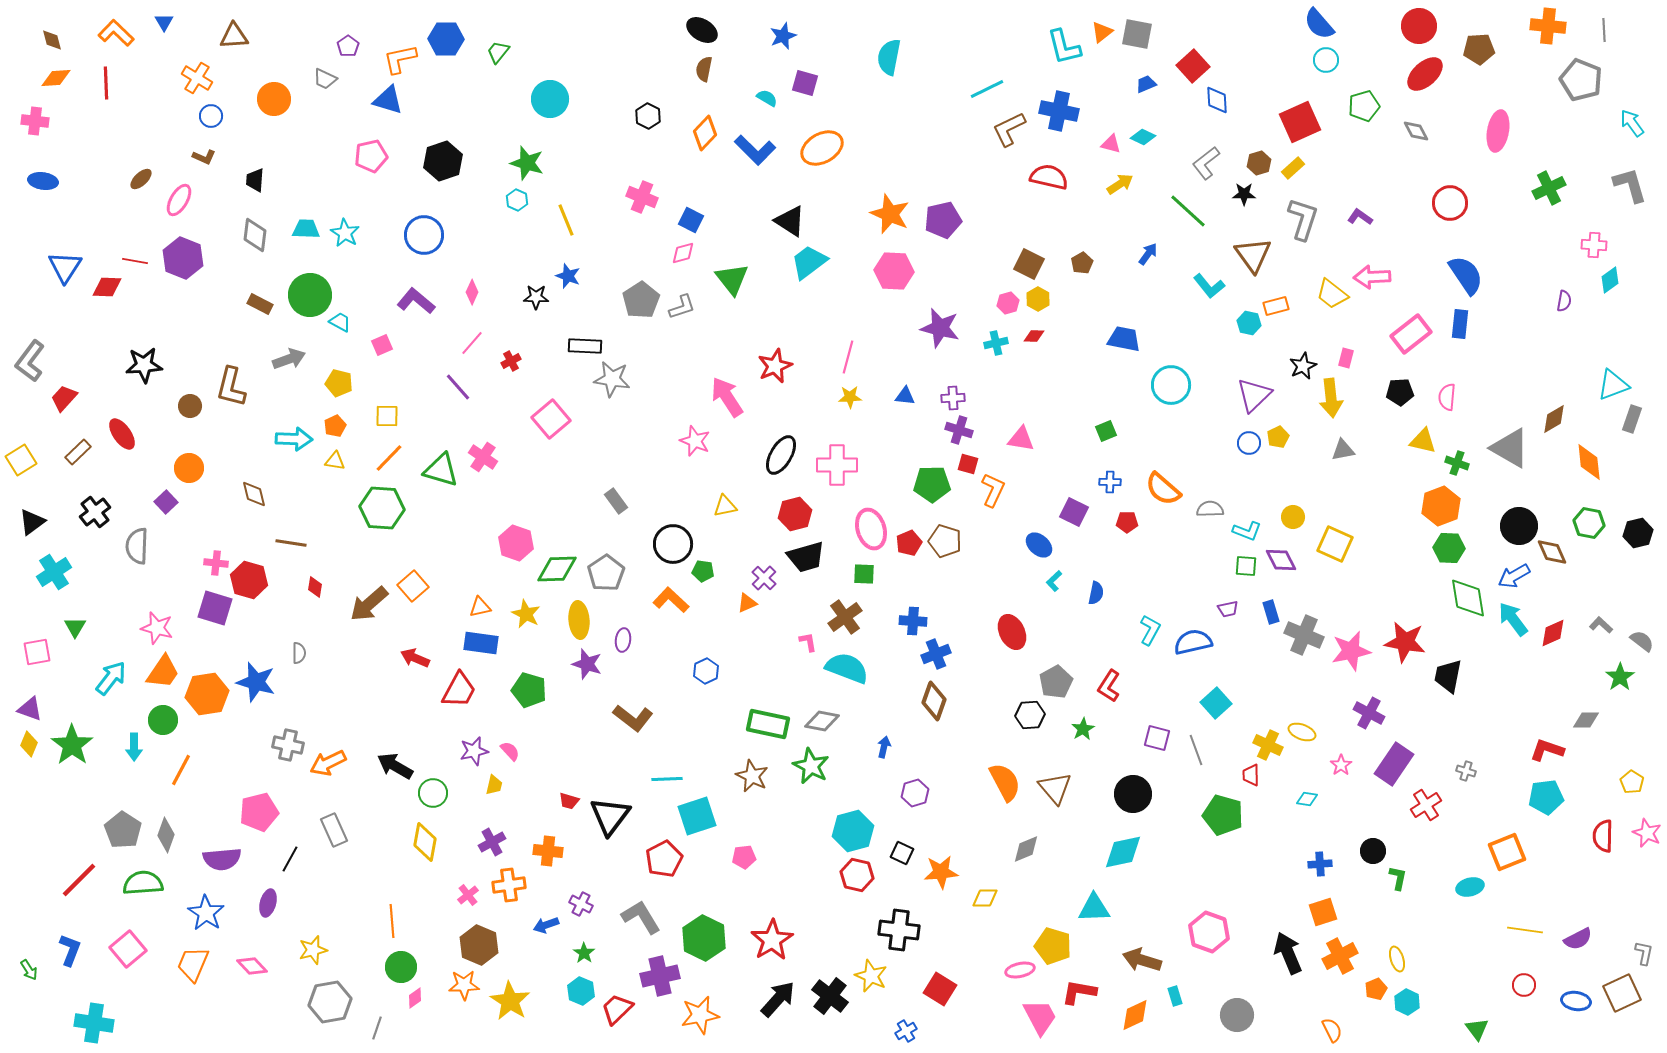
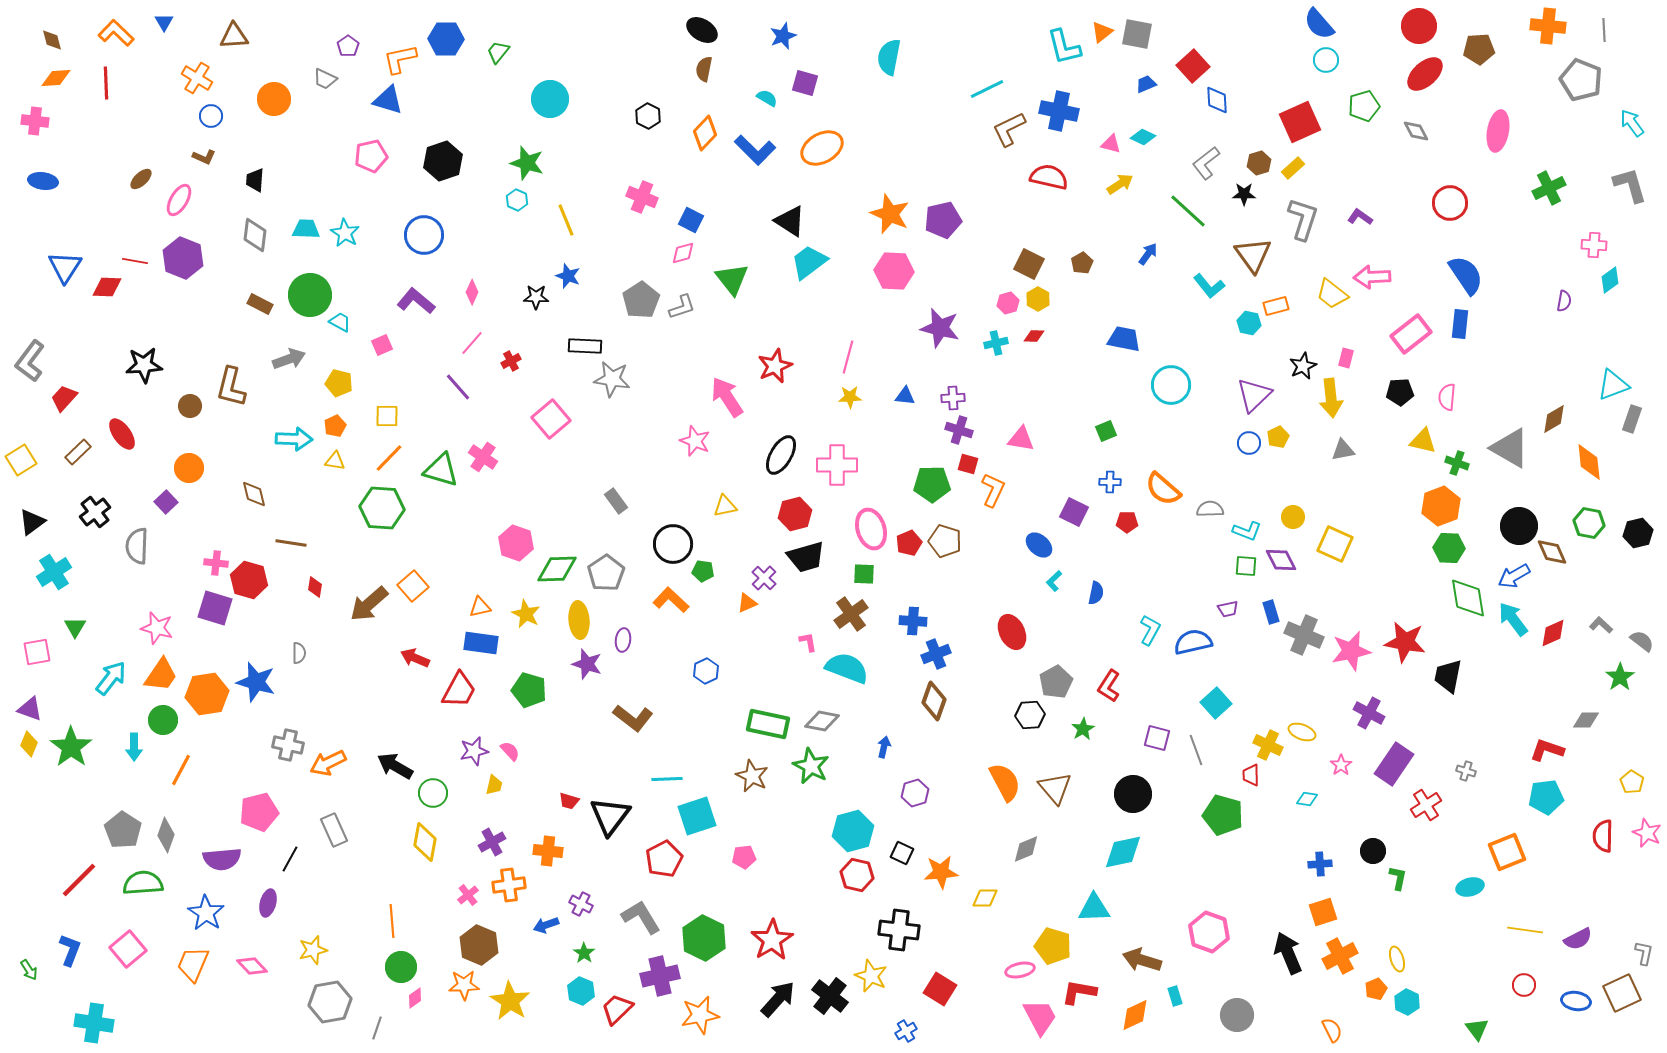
brown cross at (845, 617): moved 6 px right, 3 px up
orange trapezoid at (163, 672): moved 2 px left, 3 px down
green star at (72, 745): moved 1 px left, 2 px down
